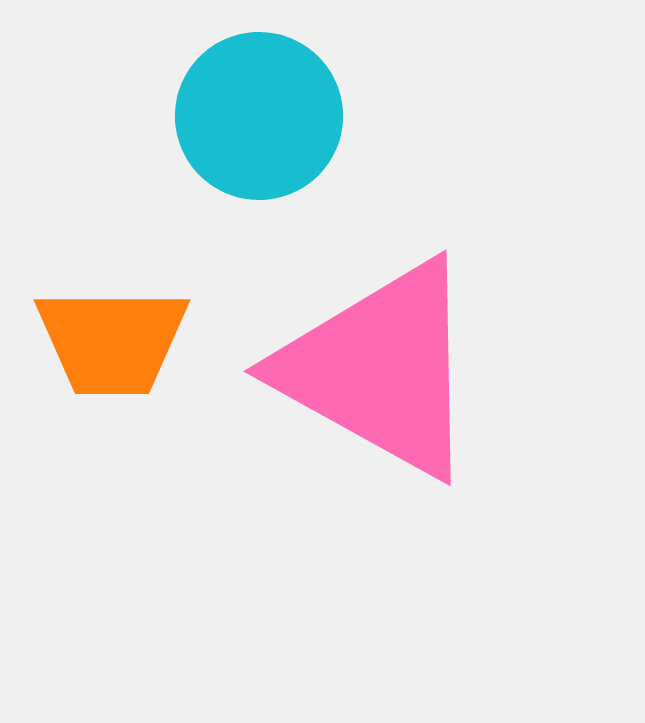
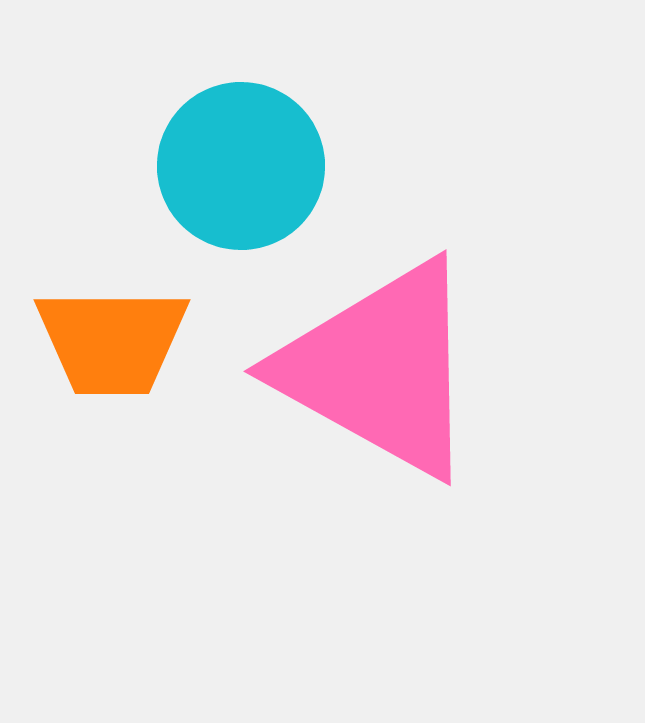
cyan circle: moved 18 px left, 50 px down
